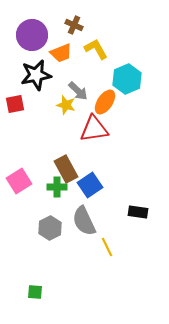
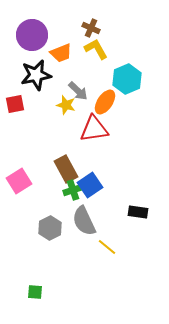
brown cross: moved 17 px right, 3 px down
green cross: moved 16 px right, 3 px down; rotated 18 degrees counterclockwise
yellow line: rotated 24 degrees counterclockwise
